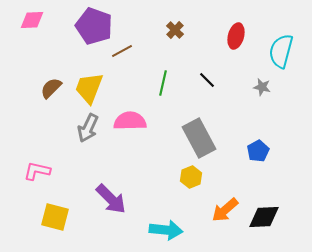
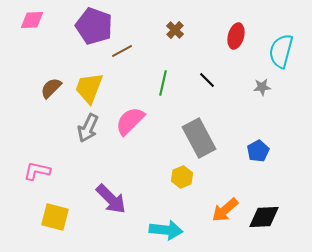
gray star: rotated 18 degrees counterclockwise
pink semicircle: rotated 44 degrees counterclockwise
yellow hexagon: moved 9 px left
